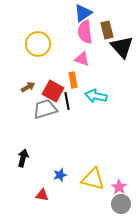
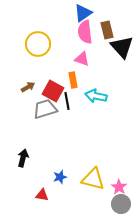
blue star: moved 2 px down
